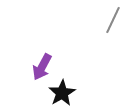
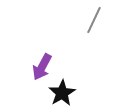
gray line: moved 19 px left
